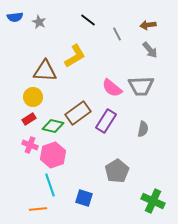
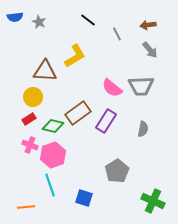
orange line: moved 12 px left, 2 px up
